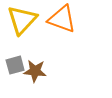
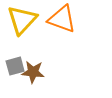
gray square: moved 1 px down
brown star: moved 2 px left, 1 px down
